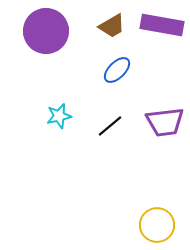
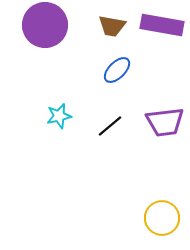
brown trapezoid: rotated 40 degrees clockwise
purple circle: moved 1 px left, 6 px up
yellow circle: moved 5 px right, 7 px up
